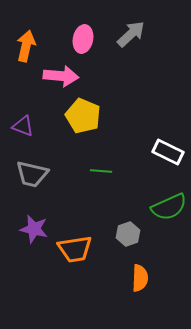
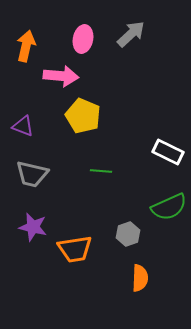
purple star: moved 1 px left, 2 px up
